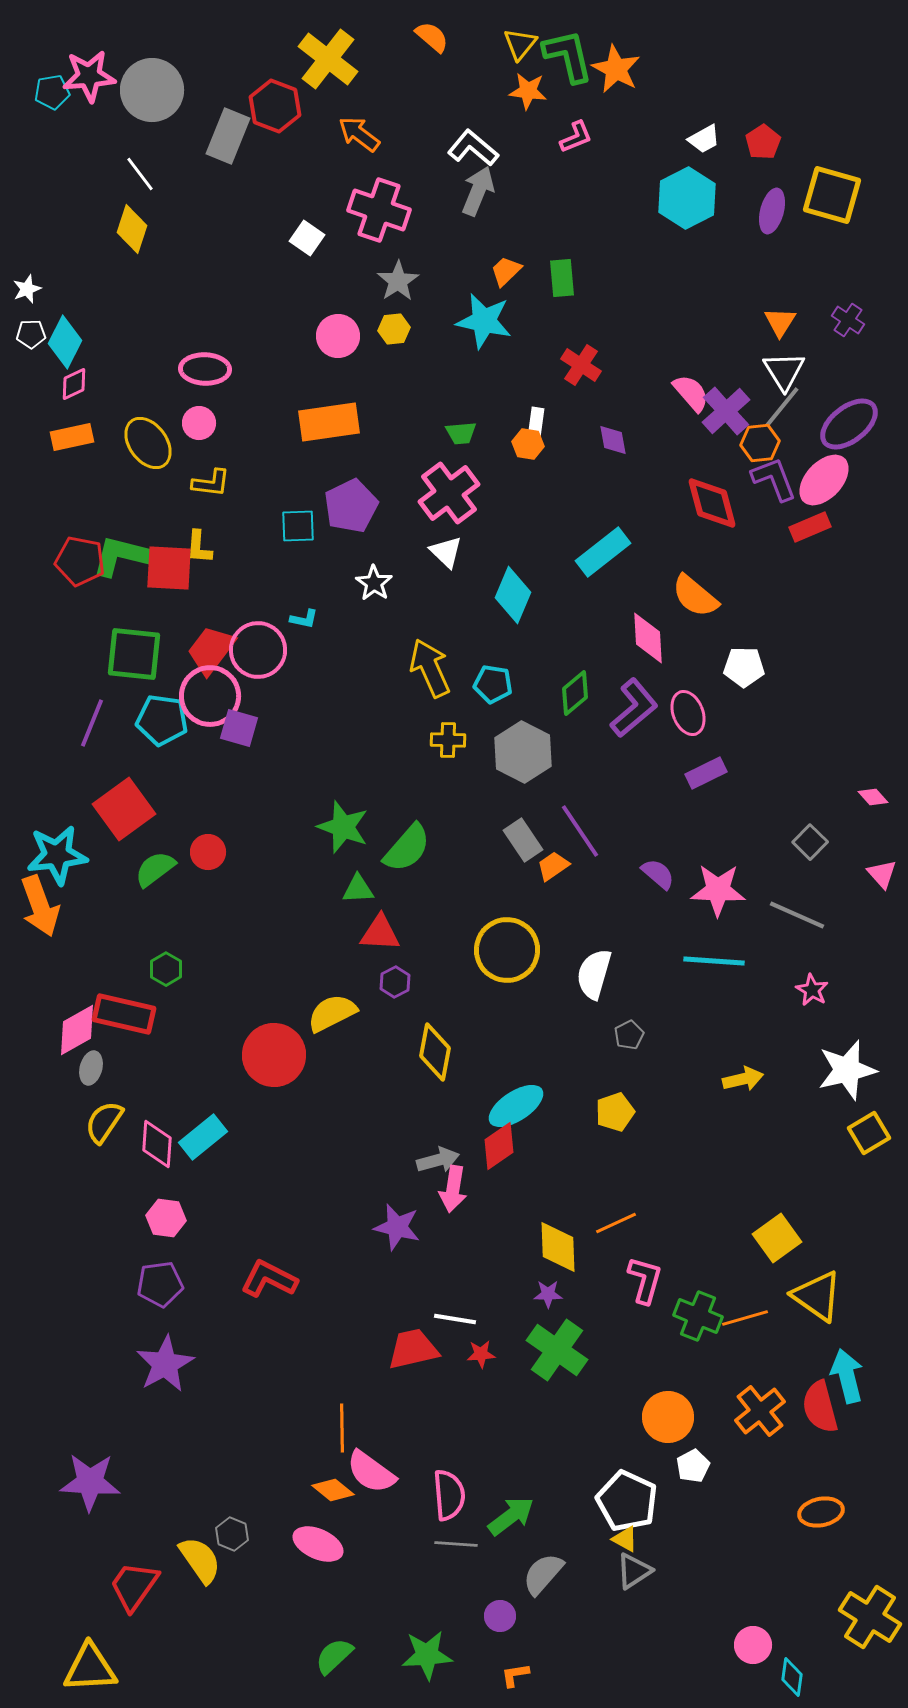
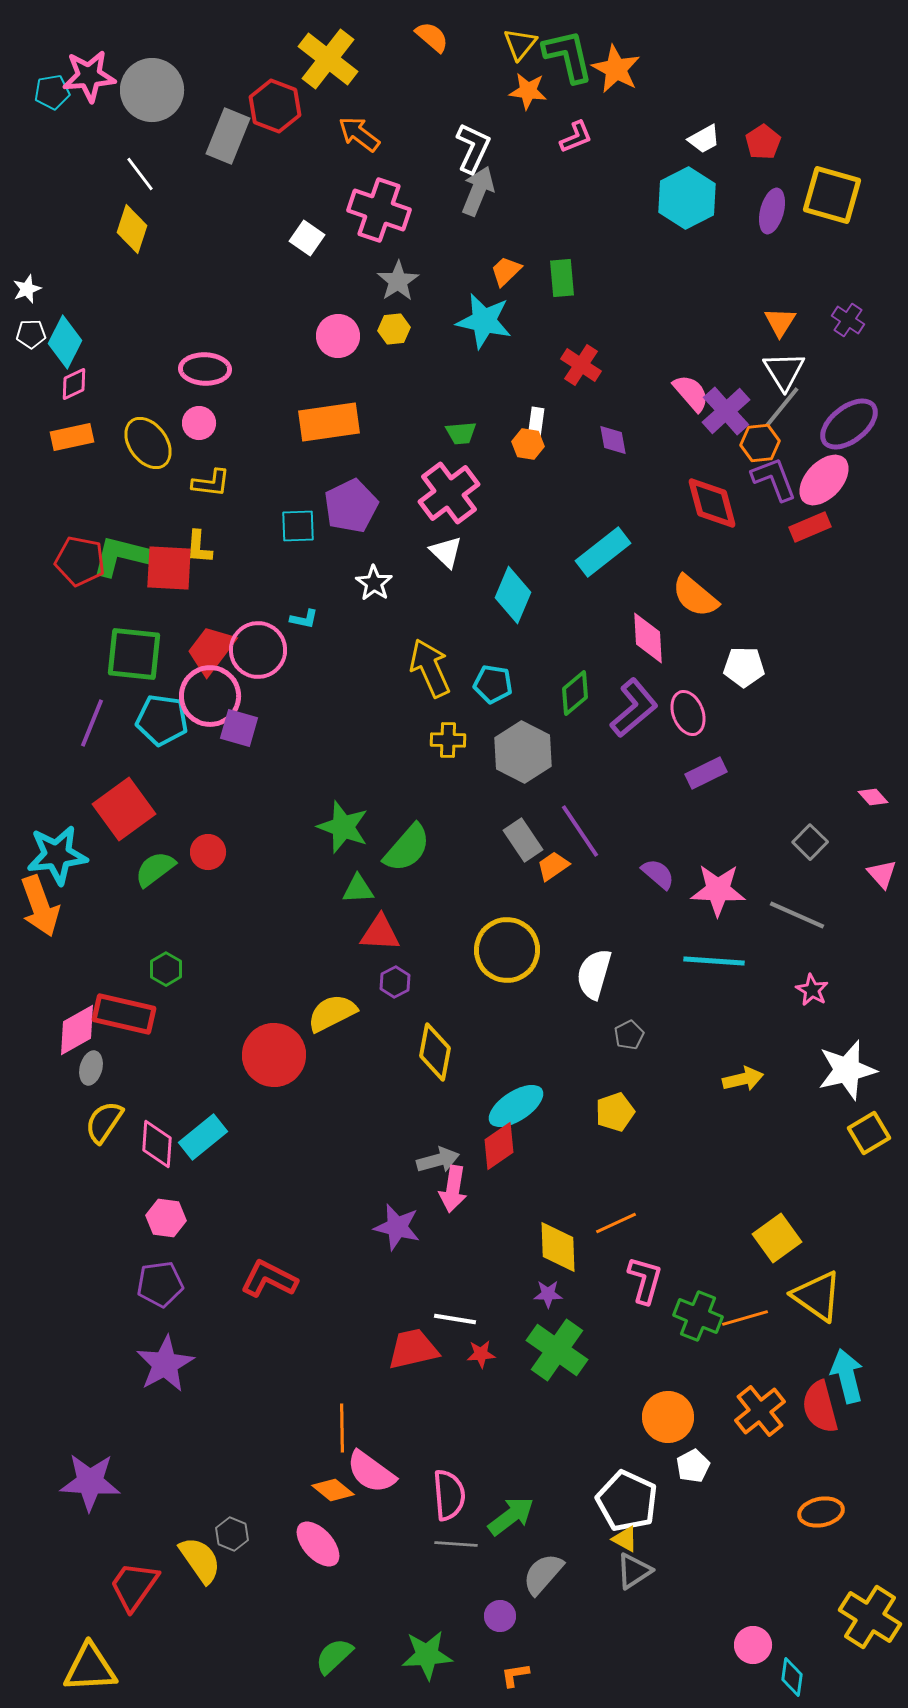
white L-shape at (473, 148): rotated 75 degrees clockwise
pink ellipse at (318, 1544): rotated 24 degrees clockwise
